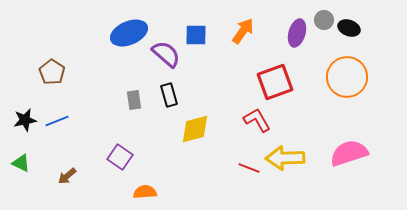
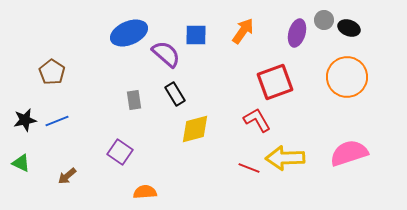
black rectangle: moved 6 px right, 1 px up; rotated 15 degrees counterclockwise
purple square: moved 5 px up
